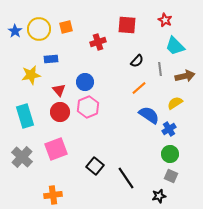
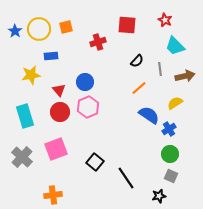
blue rectangle: moved 3 px up
black square: moved 4 px up
